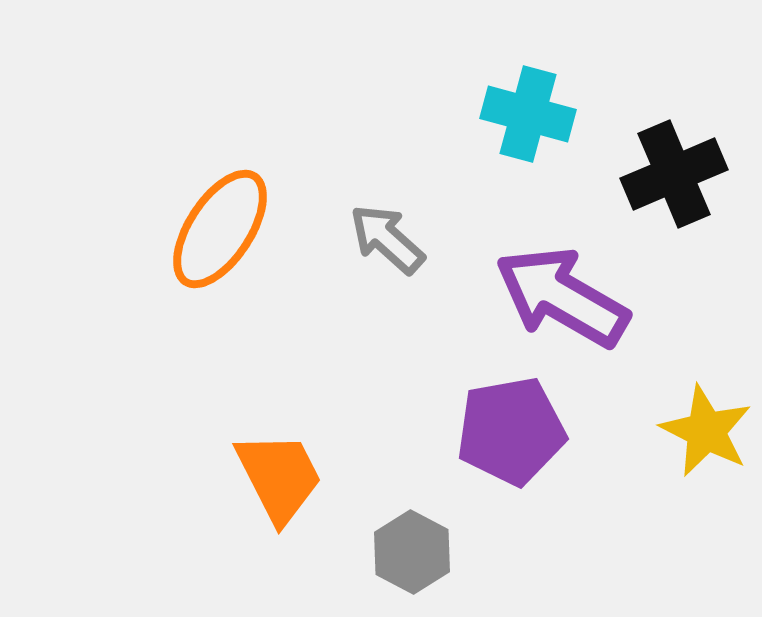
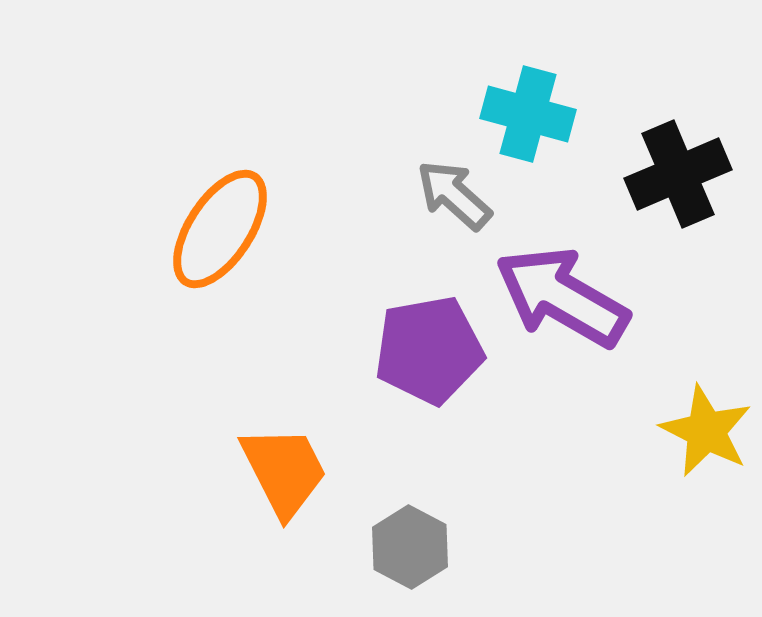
black cross: moved 4 px right
gray arrow: moved 67 px right, 44 px up
purple pentagon: moved 82 px left, 81 px up
orange trapezoid: moved 5 px right, 6 px up
gray hexagon: moved 2 px left, 5 px up
